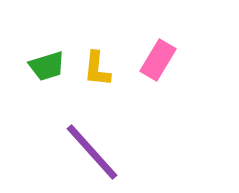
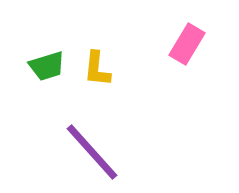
pink rectangle: moved 29 px right, 16 px up
